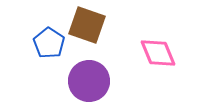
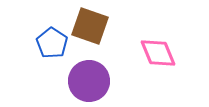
brown square: moved 3 px right, 1 px down
blue pentagon: moved 3 px right
